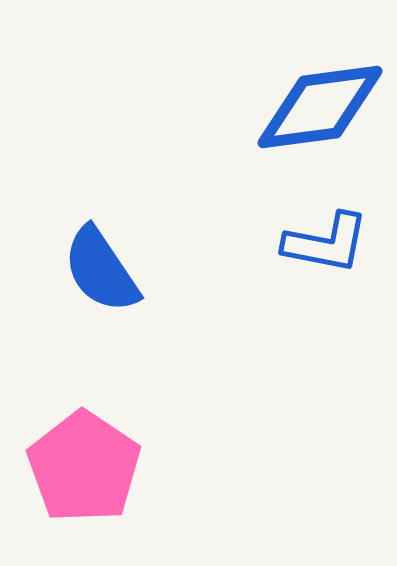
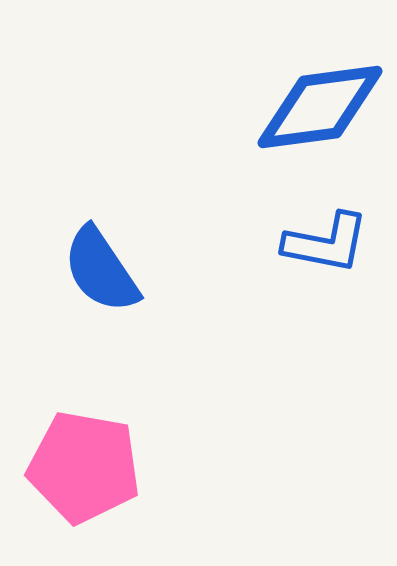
pink pentagon: rotated 24 degrees counterclockwise
